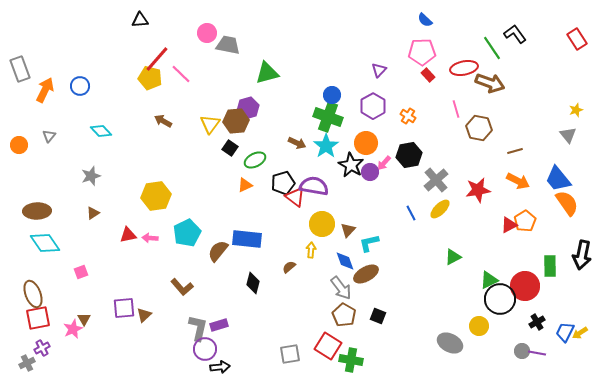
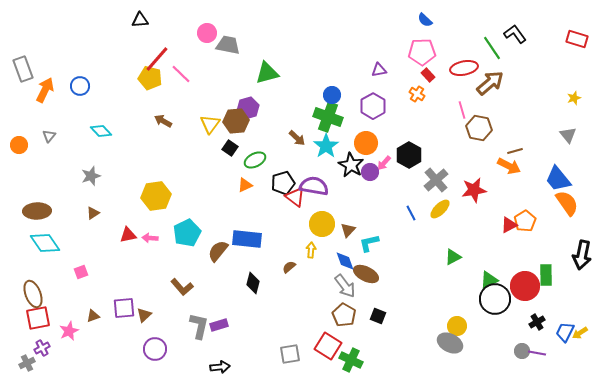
red rectangle at (577, 39): rotated 40 degrees counterclockwise
gray rectangle at (20, 69): moved 3 px right
purple triangle at (379, 70): rotated 35 degrees clockwise
brown arrow at (490, 83): rotated 60 degrees counterclockwise
pink line at (456, 109): moved 6 px right, 1 px down
yellow star at (576, 110): moved 2 px left, 12 px up
orange cross at (408, 116): moved 9 px right, 22 px up
brown arrow at (297, 143): moved 5 px up; rotated 18 degrees clockwise
black hexagon at (409, 155): rotated 20 degrees counterclockwise
orange arrow at (518, 181): moved 9 px left, 15 px up
red star at (478, 190): moved 4 px left
green rectangle at (550, 266): moved 4 px left, 9 px down
brown ellipse at (366, 274): rotated 55 degrees clockwise
gray arrow at (341, 288): moved 4 px right, 2 px up
black circle at (500, 299): moved 5 px left
brown triangle at (84, 319): moved 9 px right, 3 px up; rotated 40 degrees clockwise
yellow circle at (479, 326): moved 22 px left
gray L-shape at (198, 328): moved 1 px right, 2 px up
pink star at (73, 329): moved 4 px left, 2 px down
purple circle at (205, 349): moved 50 px left
green cross at (351, 360): rotated 15 degrees clockwise
